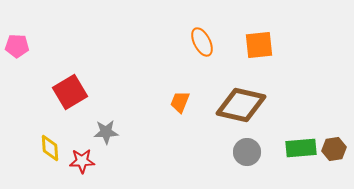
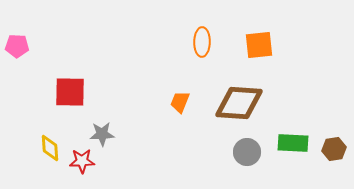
orange ellipse: rotated 28 degrees clockwise
red square: rotated 32 degrees clockwise
brown diamond: moved 2 px left, 2 px up; rotated 9 degrees counterclockwise
gray star: moved 4 px left, 2 px down
green rectangle: moved 8 px left, 5 px up; rotated 8 degrees clockwise
